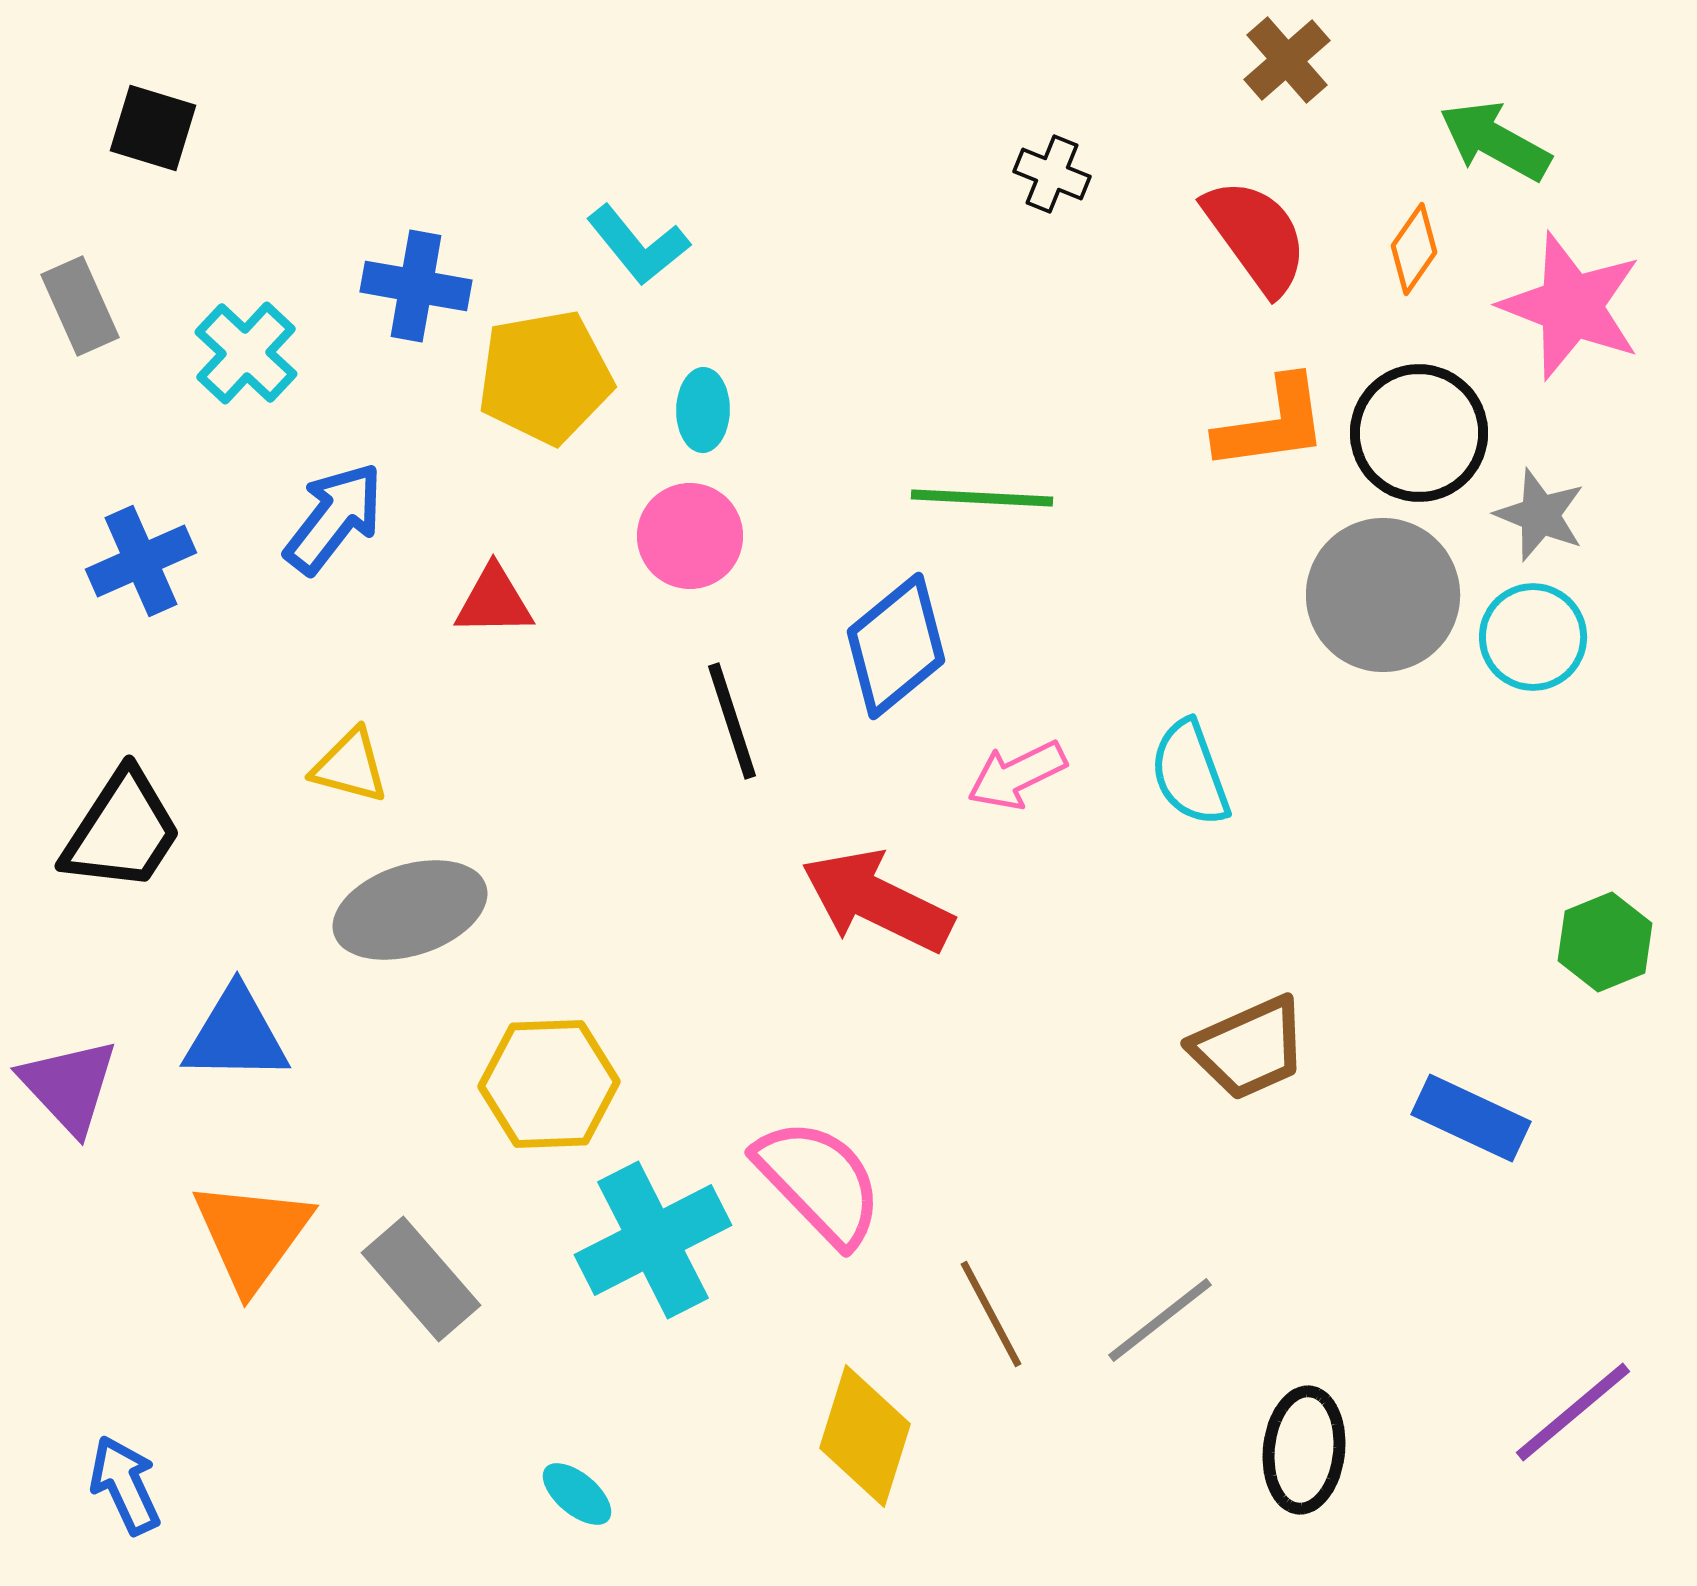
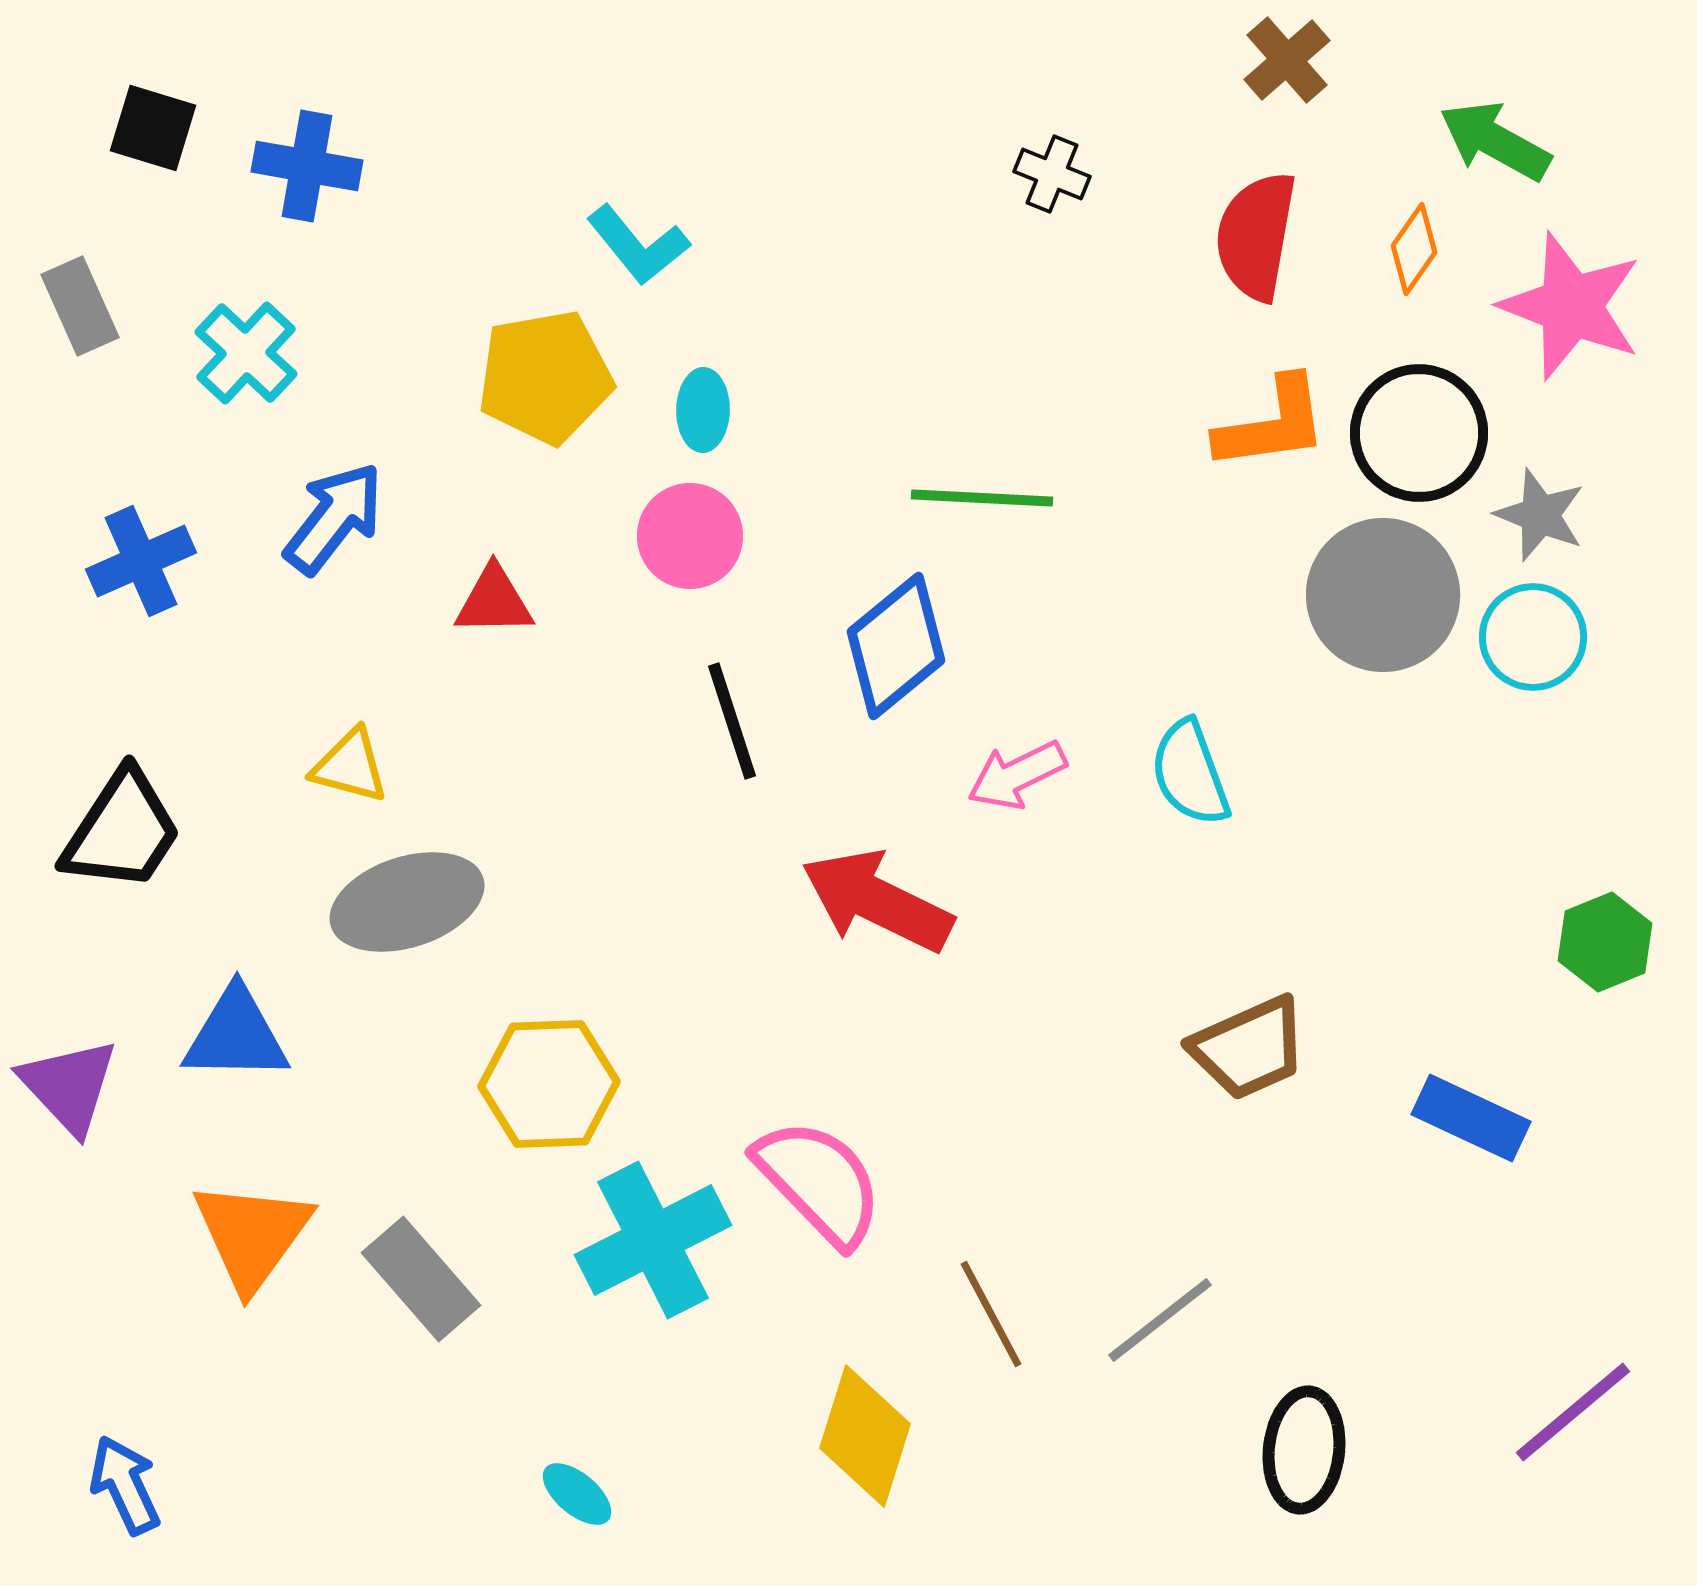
red semicircle at (1256, 236): rotated 134 degrees counterclockwise
blue cross at (416, 286): moved 109 px left, 120 px up
gray ellipse at (410, 910): moved 3 px left, 8 px up
